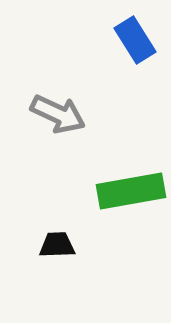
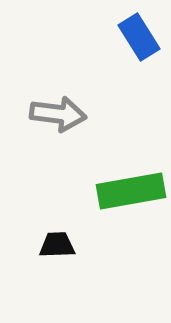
blue rectangle: moved 4 px right, 3 px up
gray arrow: rotated 18 degrees counterclockwise
